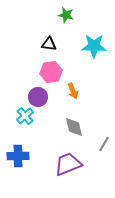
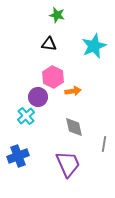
green star: moved 9 px left
cyan star: rotated 25 degrees counterclockwise
pink hexagon: moved 2 px right, 5 px down; rotated 25 degrees counterclockwise
orange arrow: rotated 77 degrees counterclockwise
cyan cross: moved 1 px right
gray line: rotated 21 degrees counterclockwise
blue cross: rotated 20 degrees counterclockwise
purple trapezoid: rotated 88 degrees clockwise
